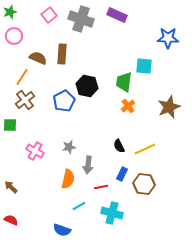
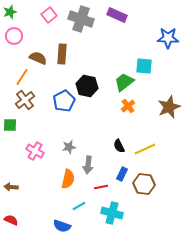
green trapezoid: rotated 45 degrees clockwise
brown arrow: rotated 40 degrees counterclockwise
blue semicircle: moved 4 px up
